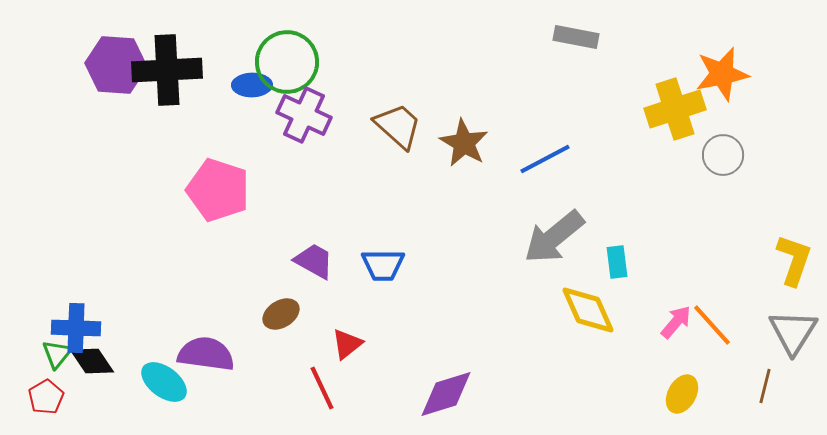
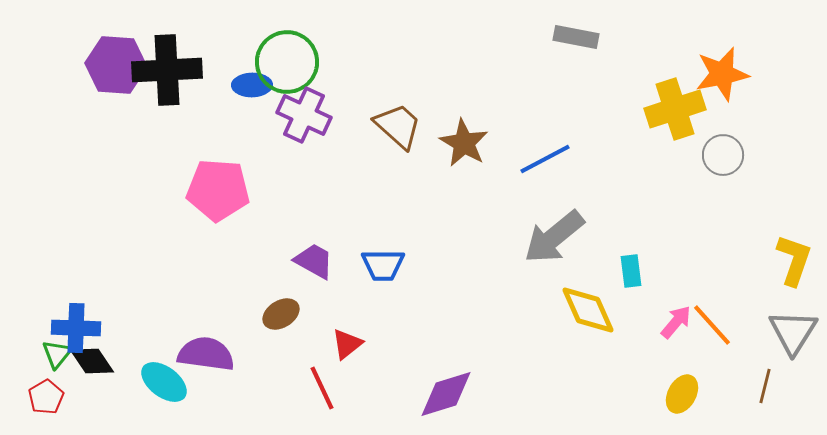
pink pentagon: rotated 14 degrees counterclockwise
cyan rectangle: moved 14 px right, 9 px down
